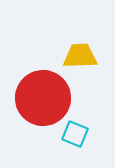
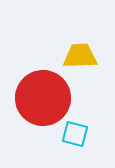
cyan square: rotated 8 degrees counterclockwise
